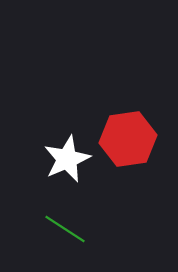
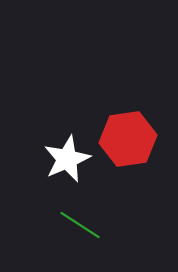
green line: moved 15 px right, 4 px up
